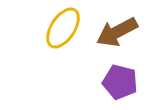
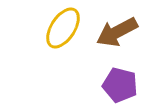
purple pentagon: moved 3 px down
